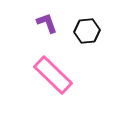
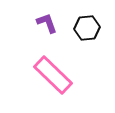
black hexagon: moved 3 px up
